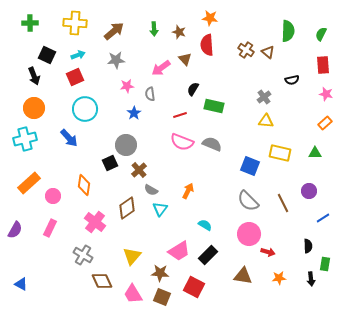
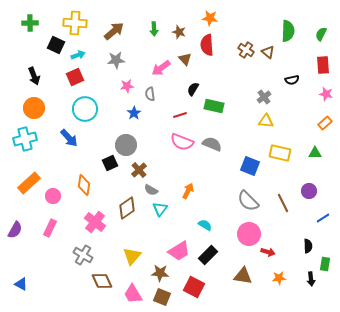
black square at (47, 55): moved 9 px right, 10 px up
